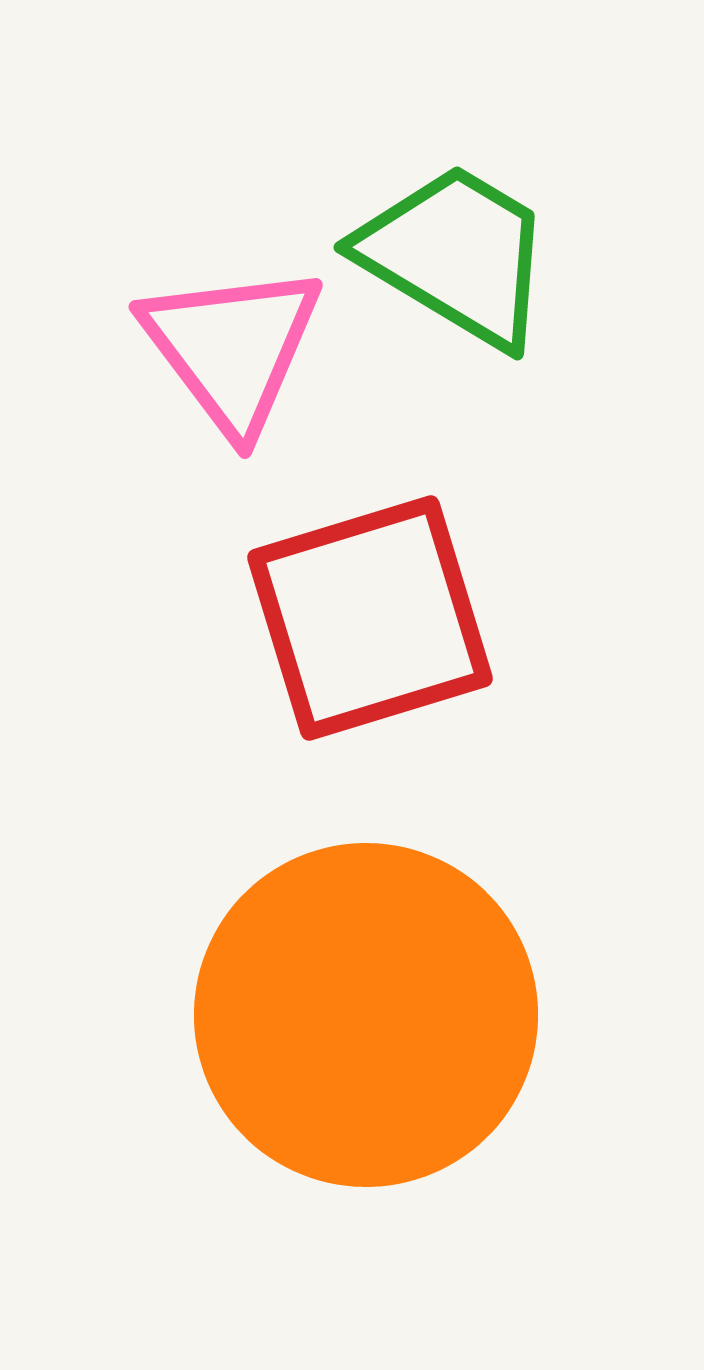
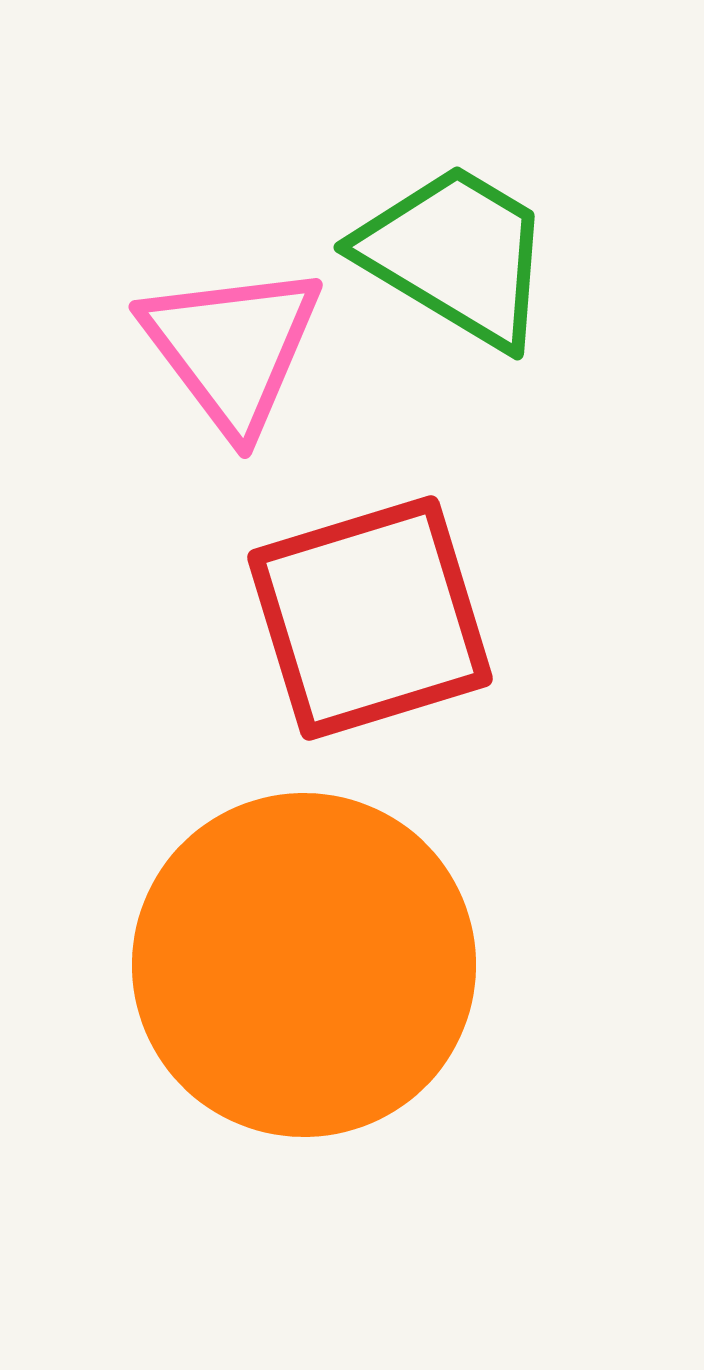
orange circle: moved 62 px left, 50 px up
